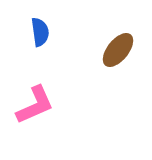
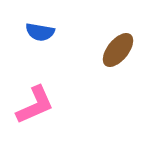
blue semicircle: rotated 108 degrees clockwise
